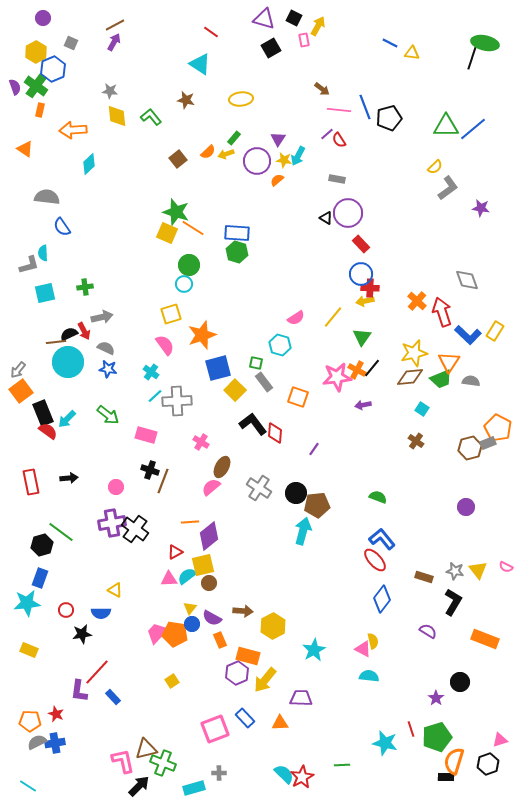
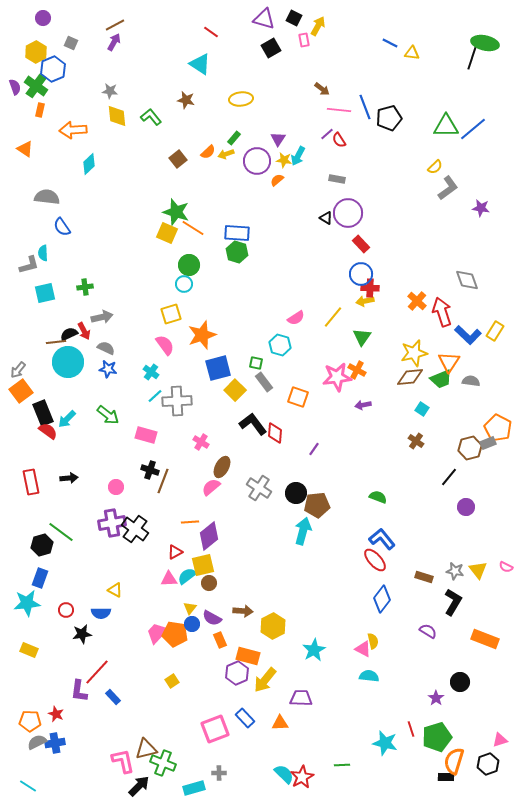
black line at (372, 368): moved 77 px right, 109 px down
